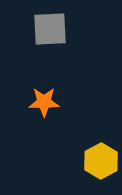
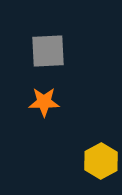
gray square: moved 2 px left, 22 px down
